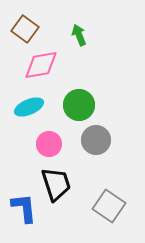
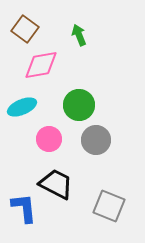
cyan ellipse: moved 7 px left
pink circle: moved 5 px up
black trapezoid: rotated 45 degrees counterclockwise
gray square: rotated 12 degrees counterclockwise
